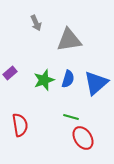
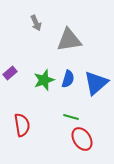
red semicircle: moved 2 px right
red ellipse: moved 1 px left, 1 px down
